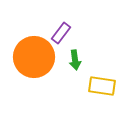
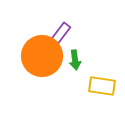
orange circle: moved 8 px right, 1 px up
